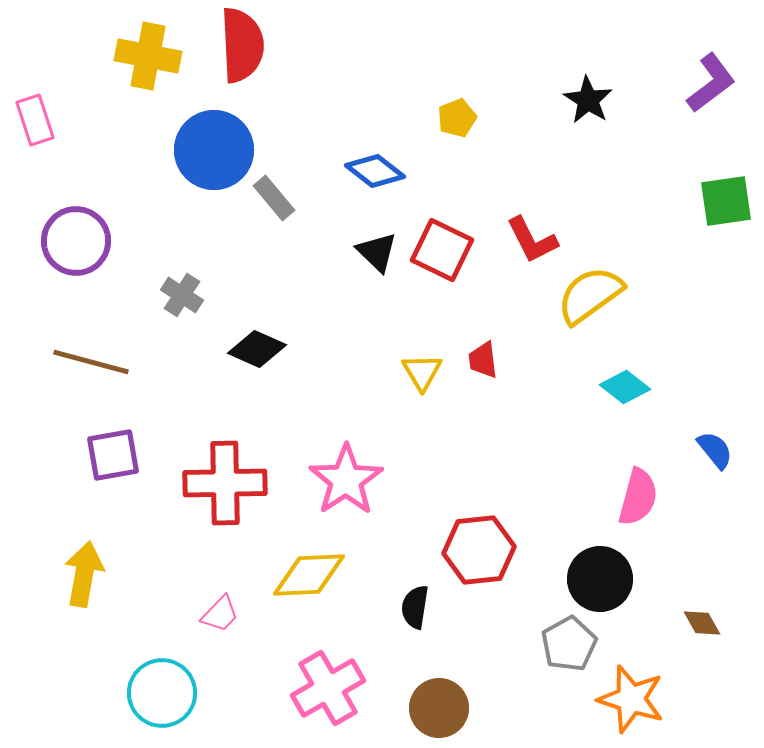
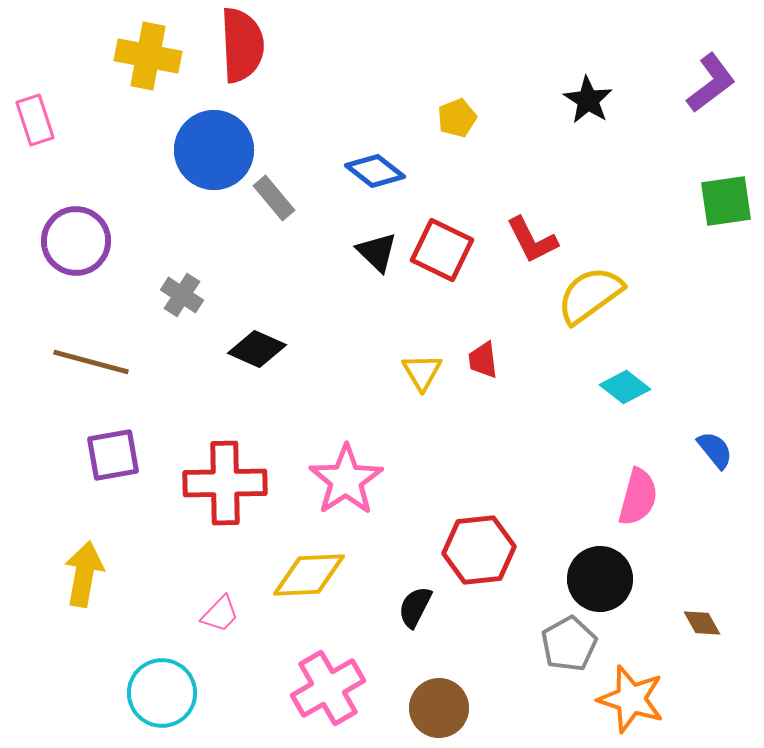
black semicircle: rotated 18 degrees clockwise
